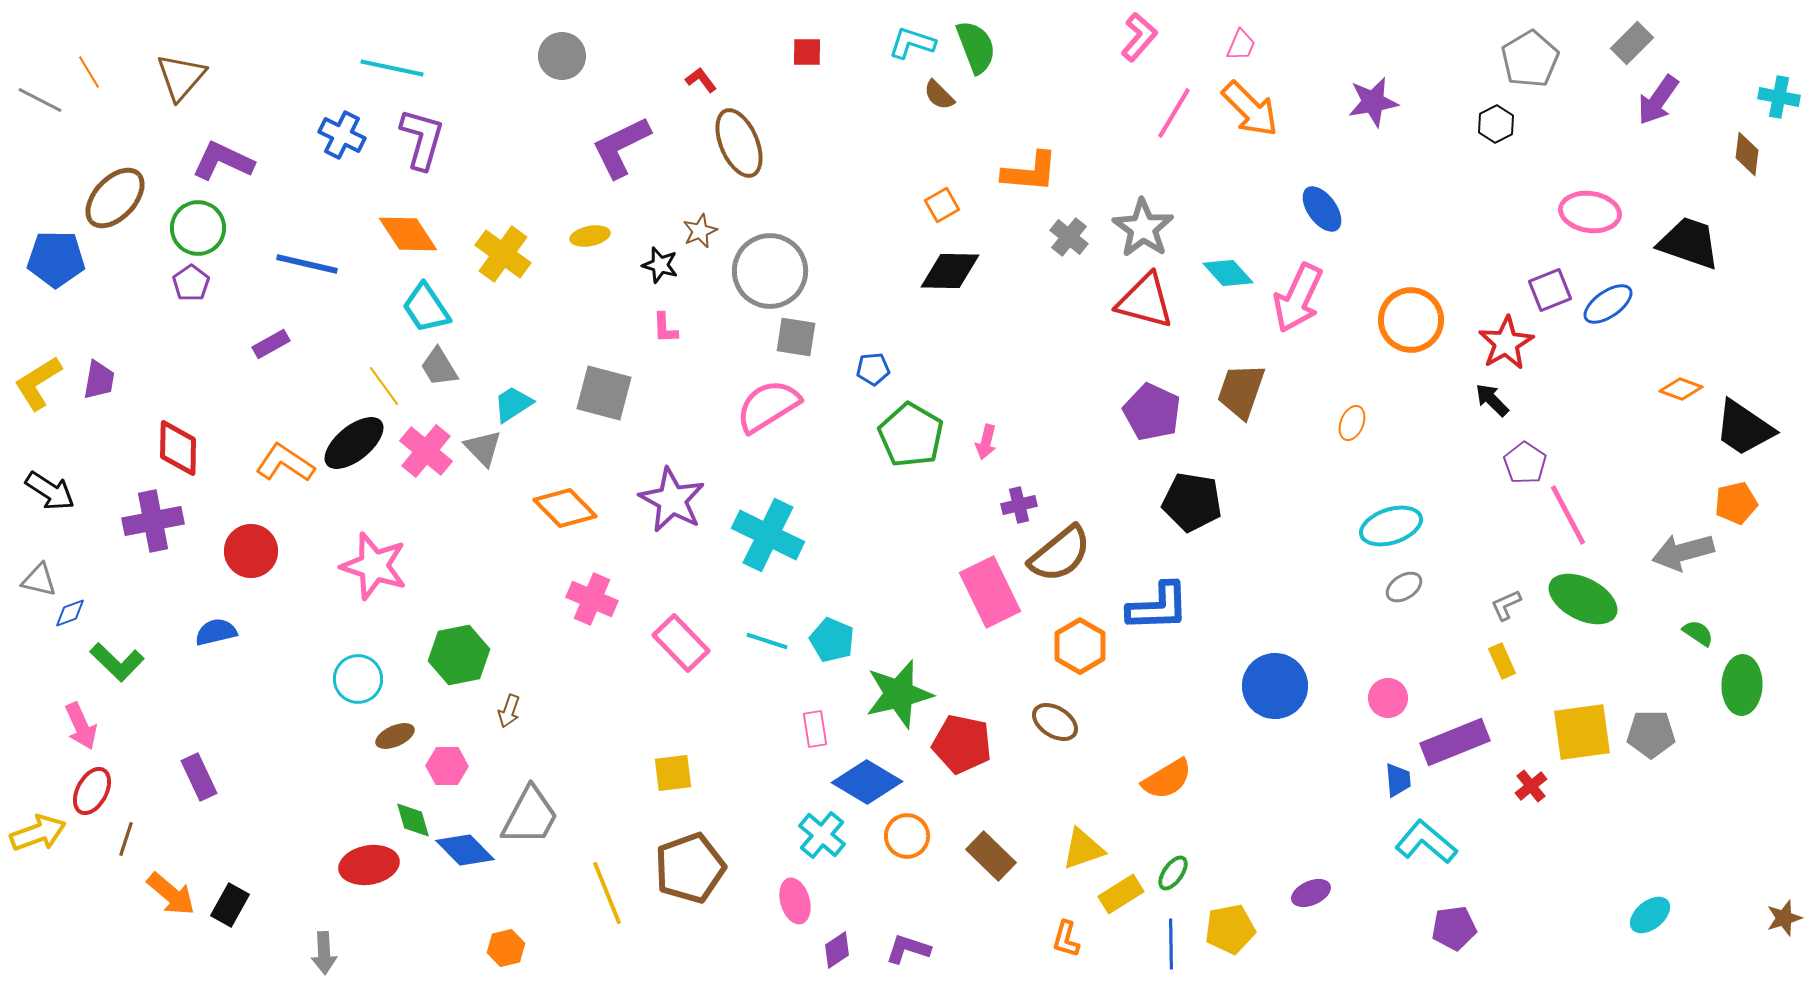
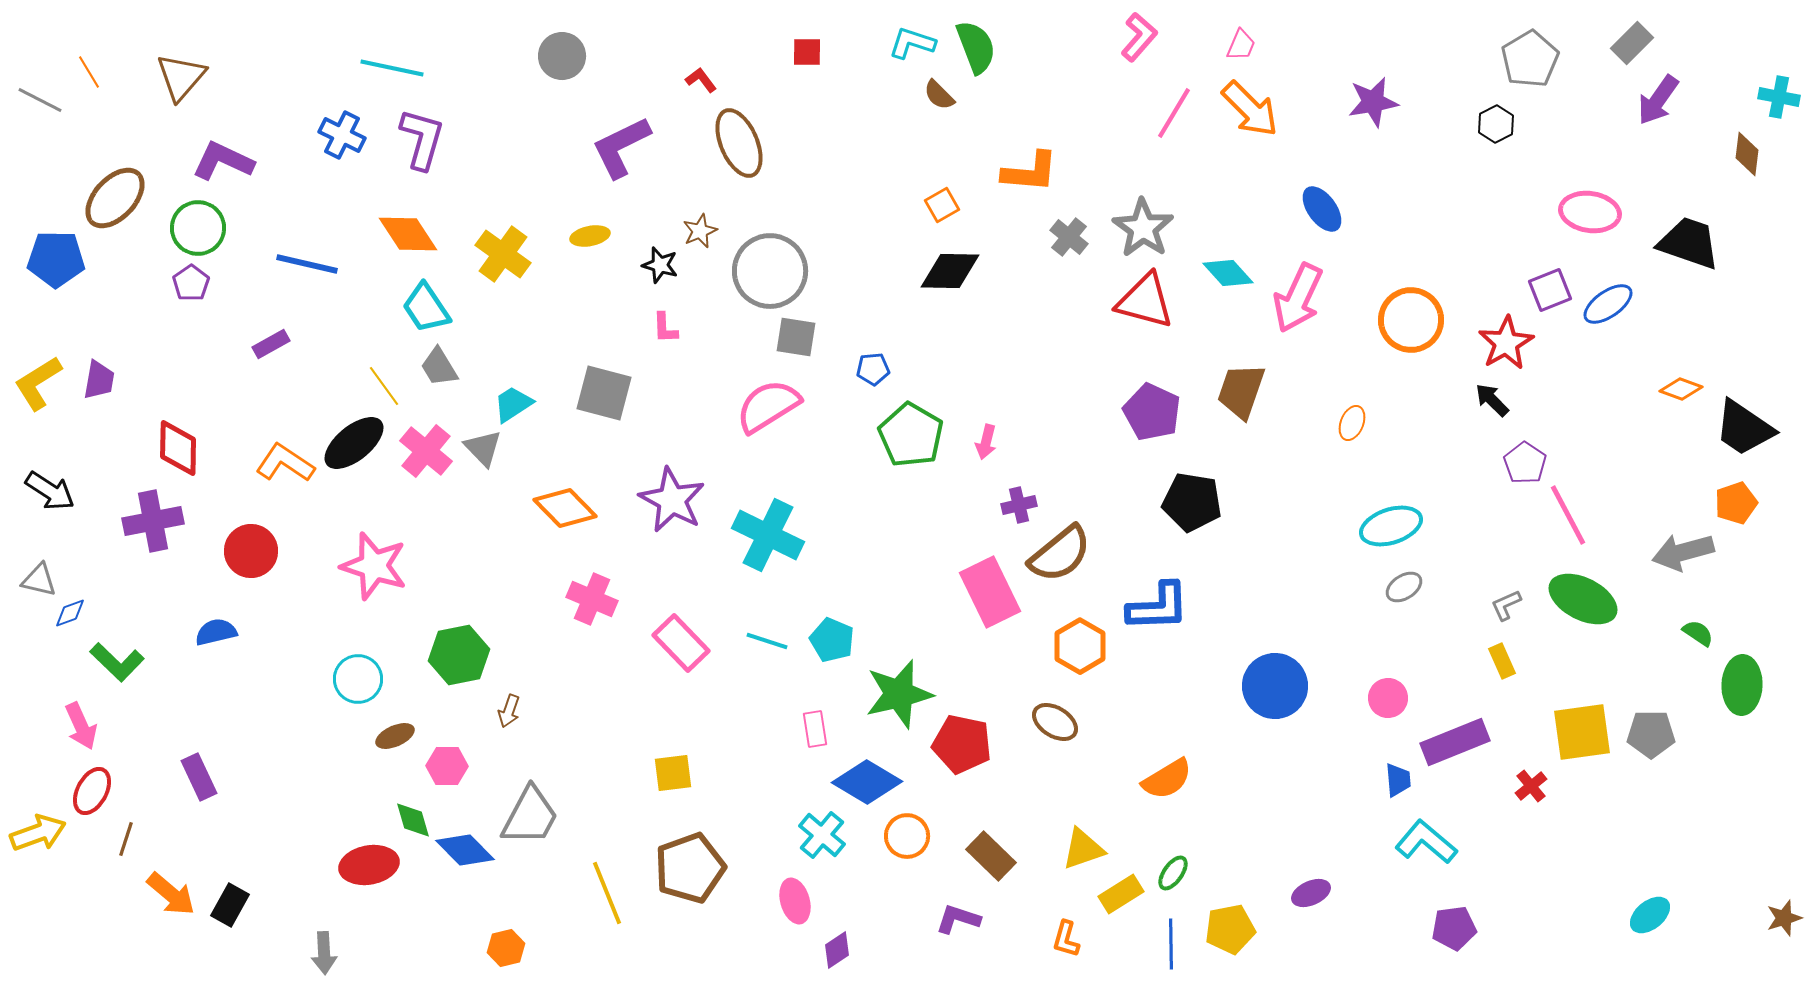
orange pentagon at (1736, 503): rotated 6 degrees counterclockwise
purple L-shape at (908, 949): moved 50 px right, 30 px up
